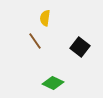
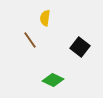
brown line: moved 5 px left, 1 px up
green diamond: moved 3 px up
